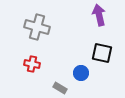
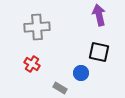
gray cross: rotated 20 degrees counterclockwise
black square: moved 3 px left, 1 px up
red cross: rotated 21 degrees clockwise
